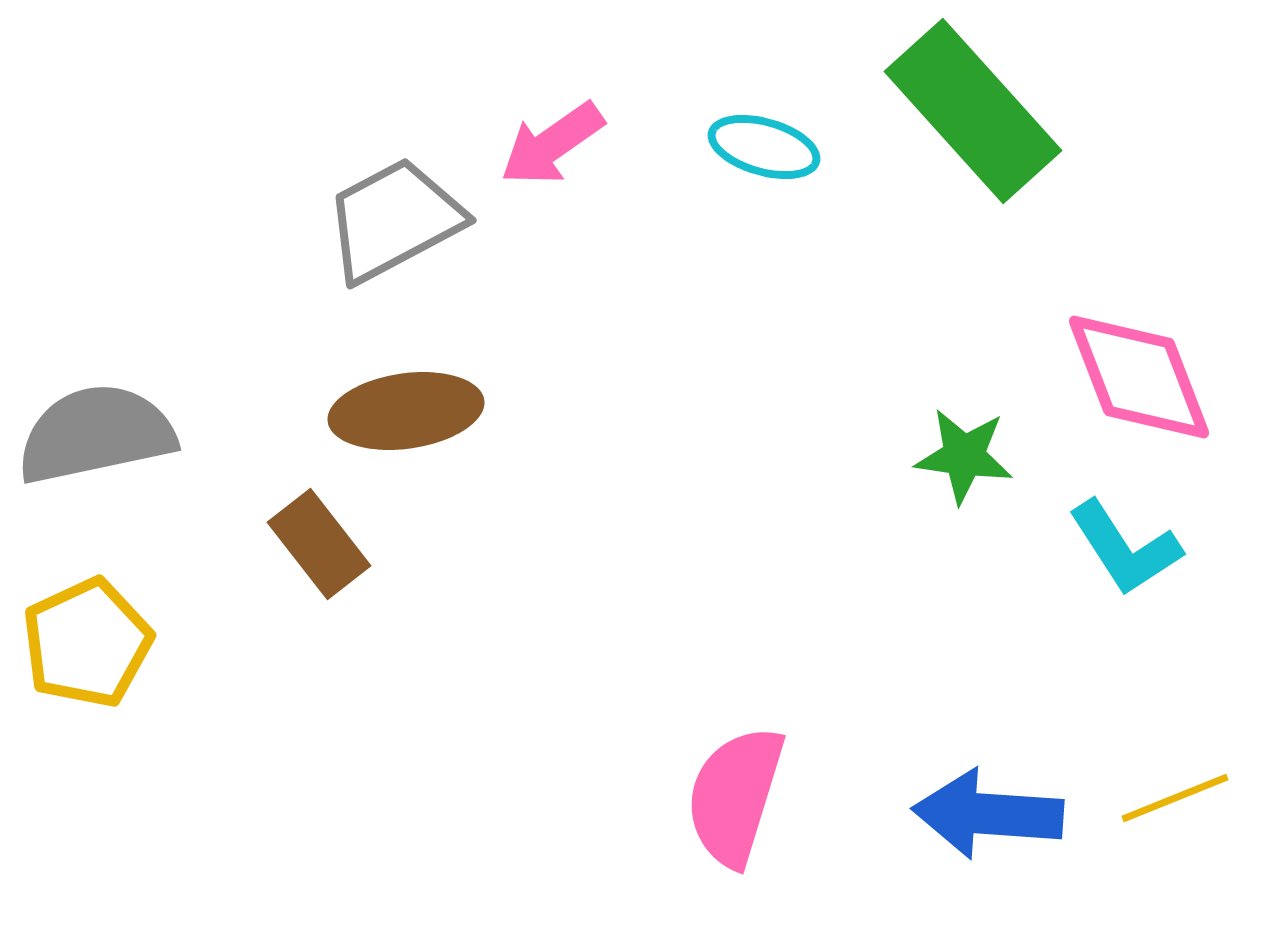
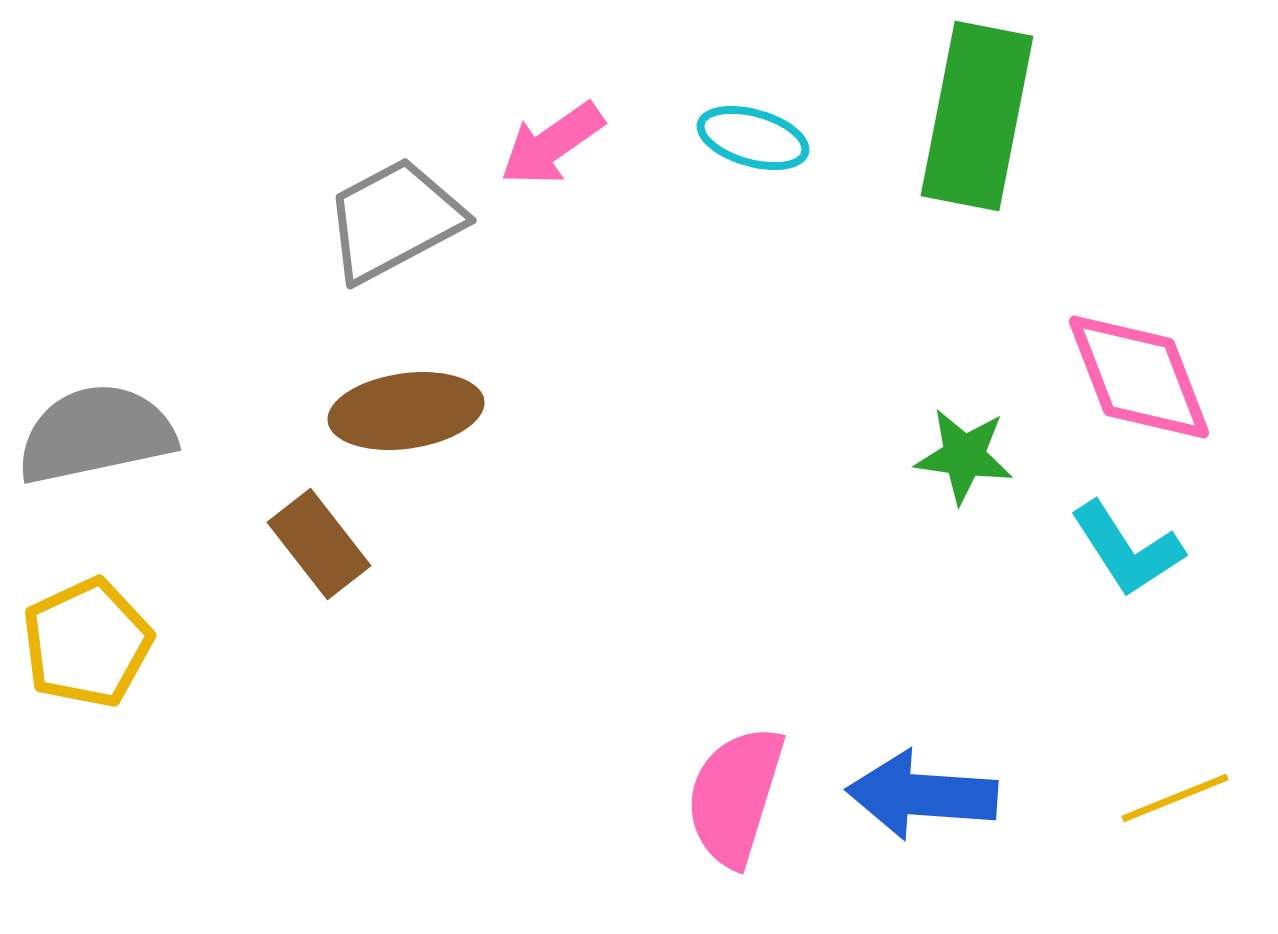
green rectangle: moved 4 px right, 5 px down; rotated 53 degrees clockwise
cyan ellipse: moved 11 px left, 9 px up
cyan L-shape: moved 2 px right, 1 px down
blue arrow: moved 66 px left, 19 px up
